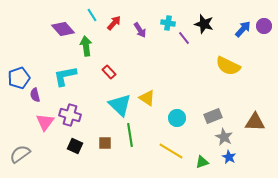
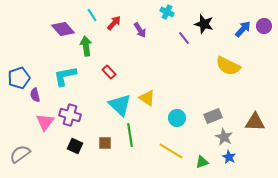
cyan cross: moved 1 px left, 11 px up; rotated 16 degrees clockwise
